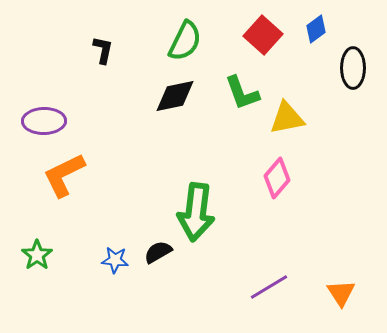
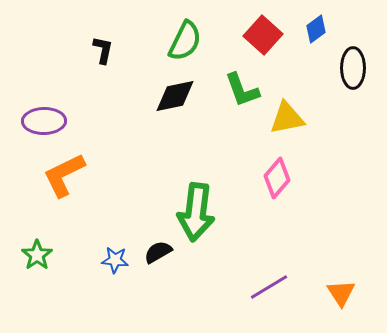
green L-shape: moved 3 px up
